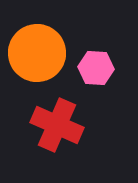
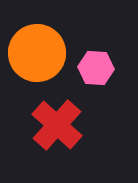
red cross: rotated 18 degrees clockwise
